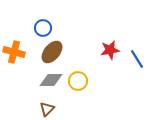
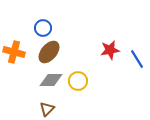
brown ellipse: moved 3 px left
